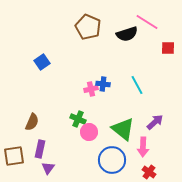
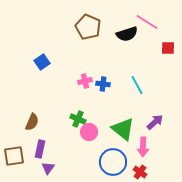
pink cross: moved 6 px left, 8 px up
blue circle: moved 1 px right, 2 px down
red cross: moved 9 px left
